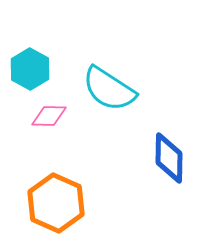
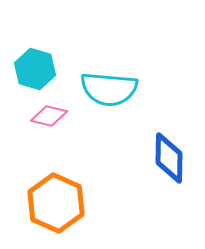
cyan hexagon: moved 5 px right; rotated 12 degrees counterclockwise
cyan semicircle: rotated 28 degrees counterclockwise
pink diamond: rotated 12 degrees clockwise
